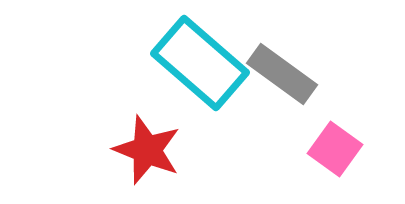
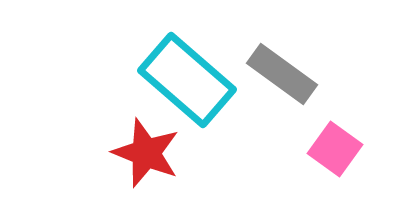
cyan rectangle: moved 13 px left, 17 px down
red star: moved 1 px left, 3 px down
